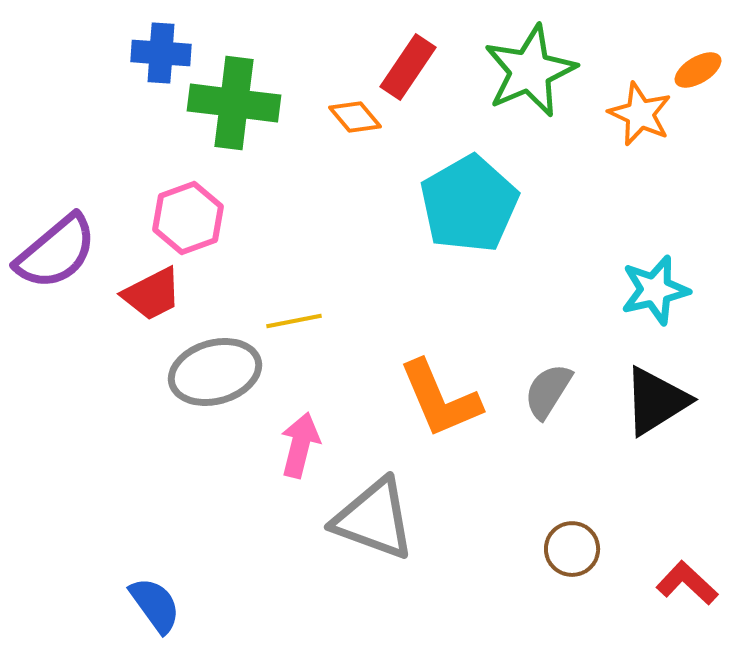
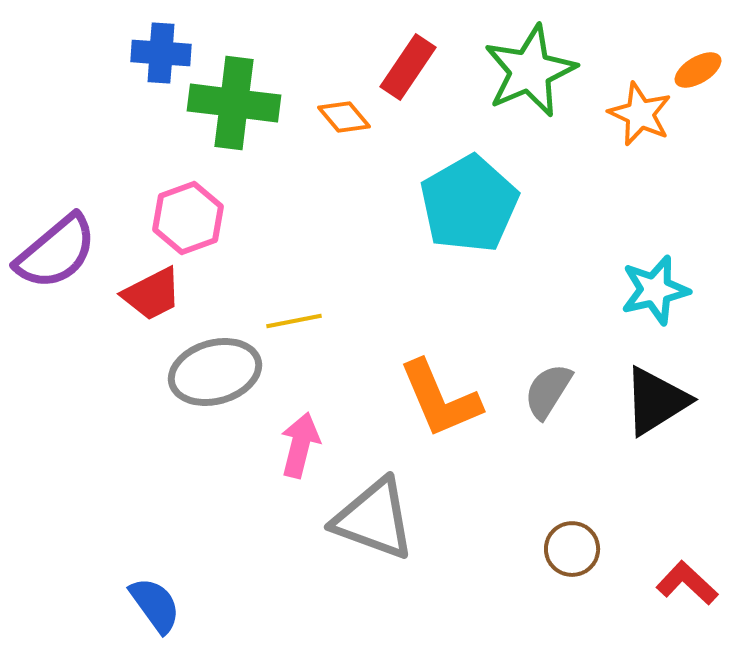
orange diamond: moved 11 px left
